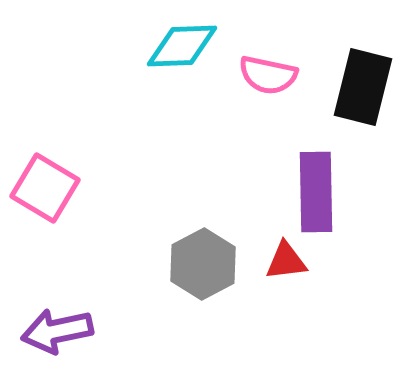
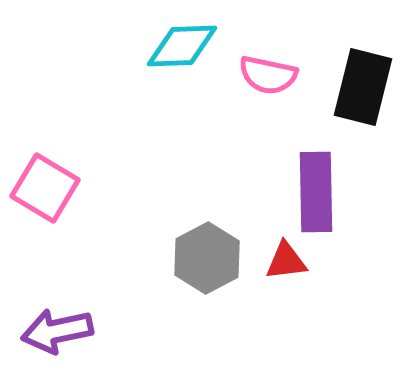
gray hexagon: moved 4 px right, 6 px up
